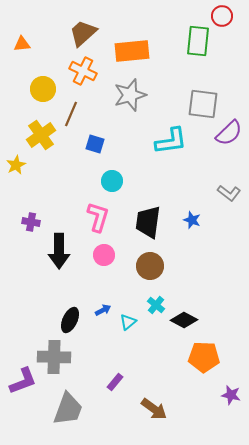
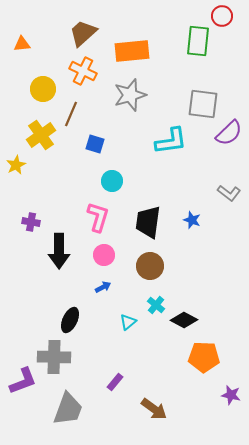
blue arrow: moved 23 px up
